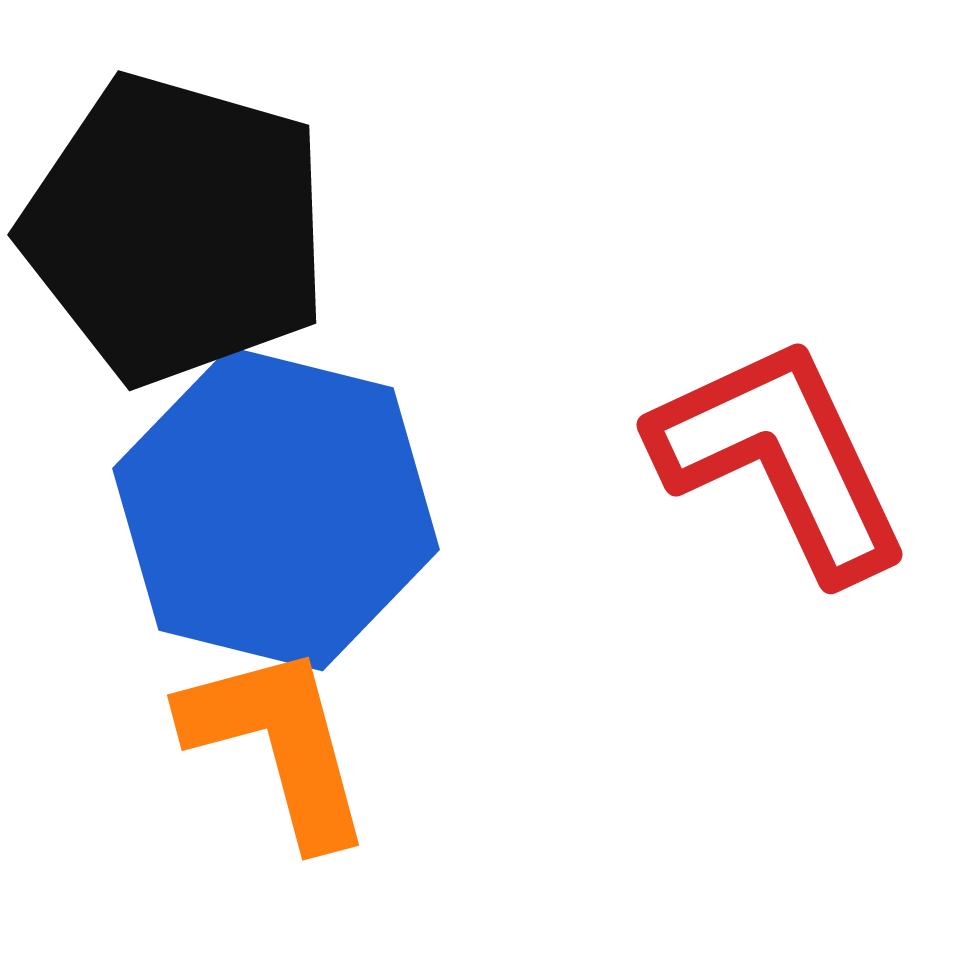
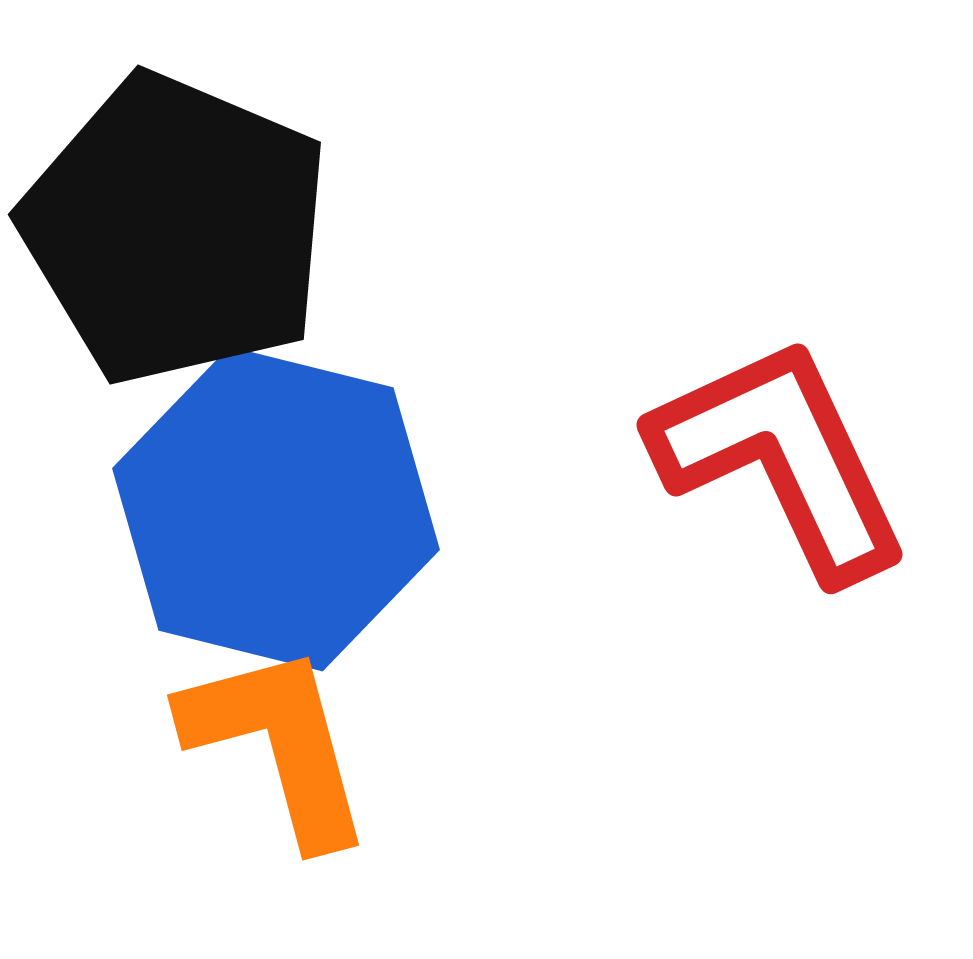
black pentagon: rotated 7 degrees clockwise
